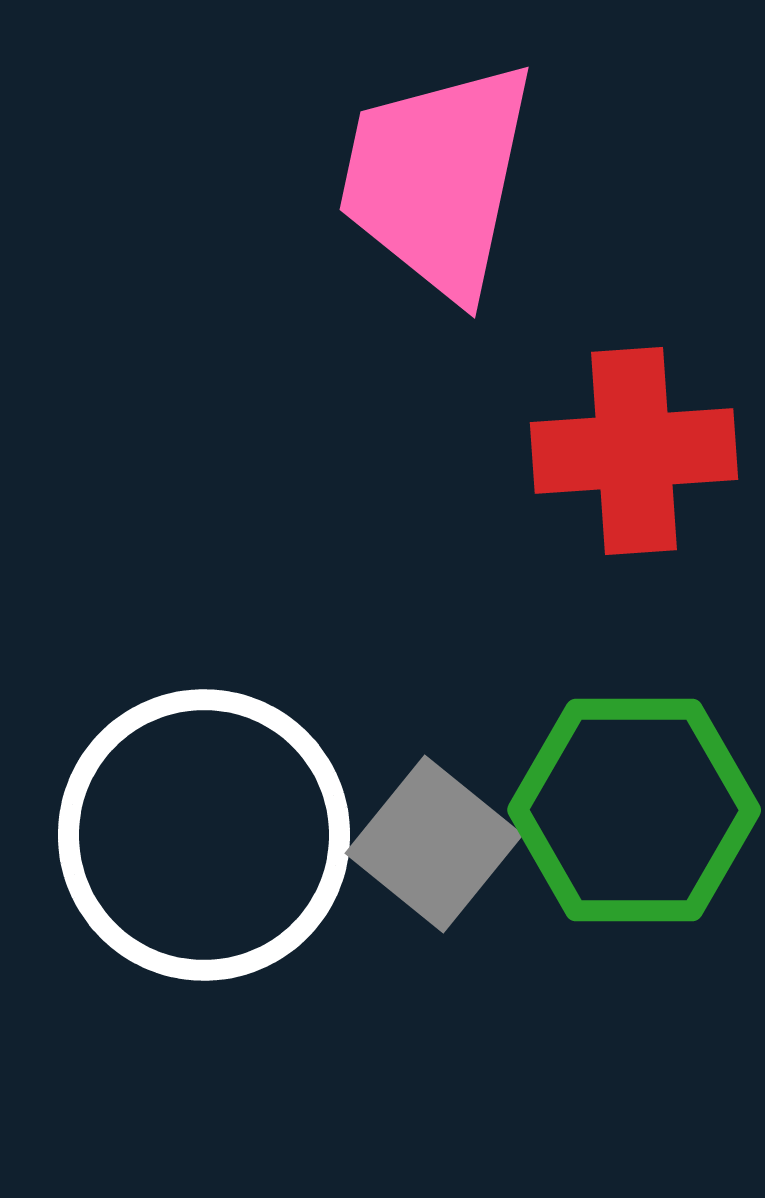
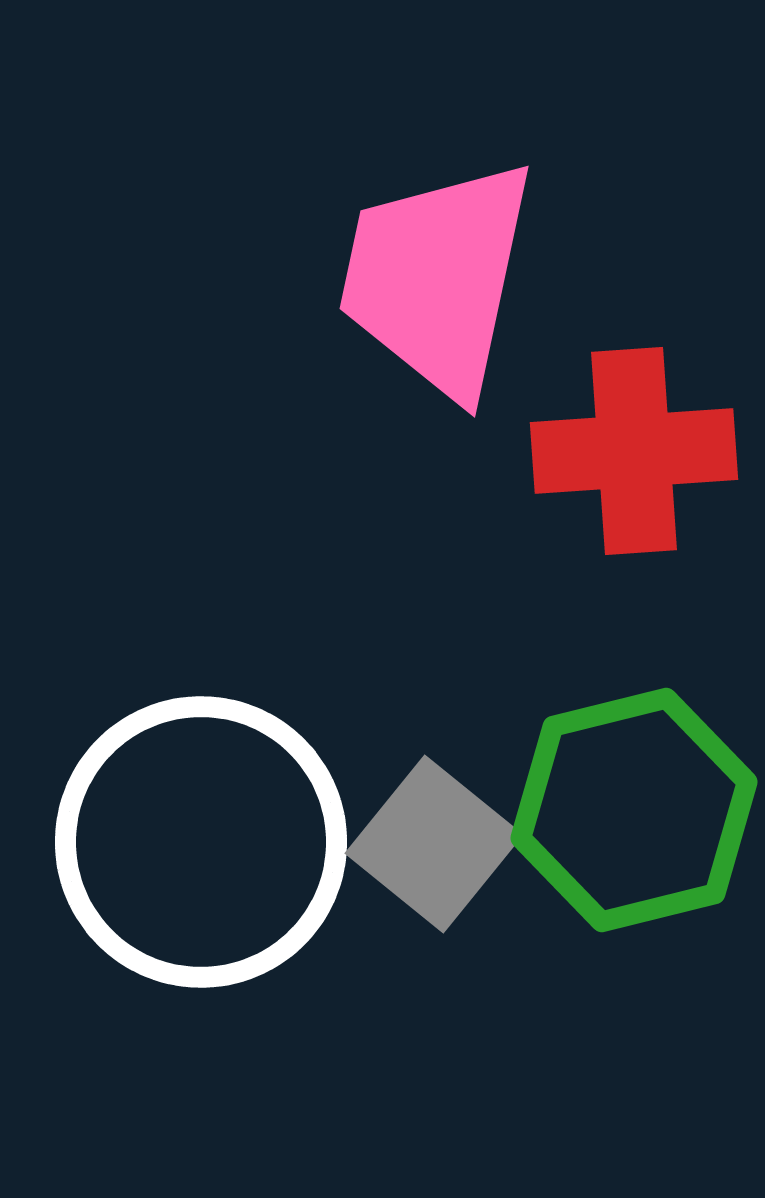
pink trapezoid: moved 99 px down
green hexagon: rotated 14 degrees counterclockwise
white circle: moved 3 px left, 7 px down
